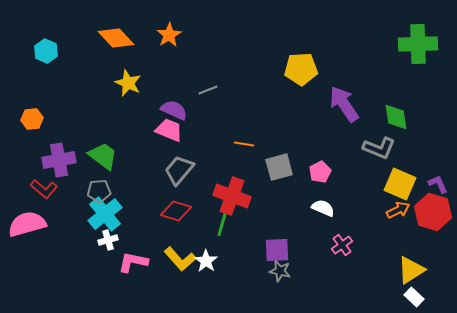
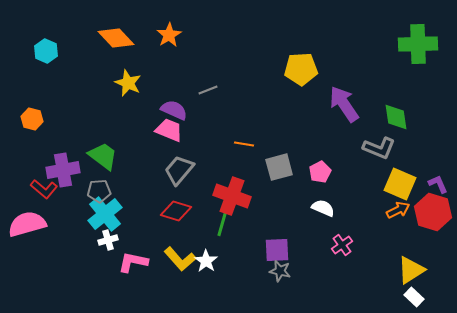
orange hexagon: rotated 20 degrees clockwise
purple cross: moved 4 px right, 10 px down
